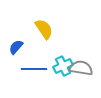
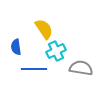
blue semicircle: rotated 49 degrees counterclockwise
cyan cross: moved 7 px left, 15 px up
